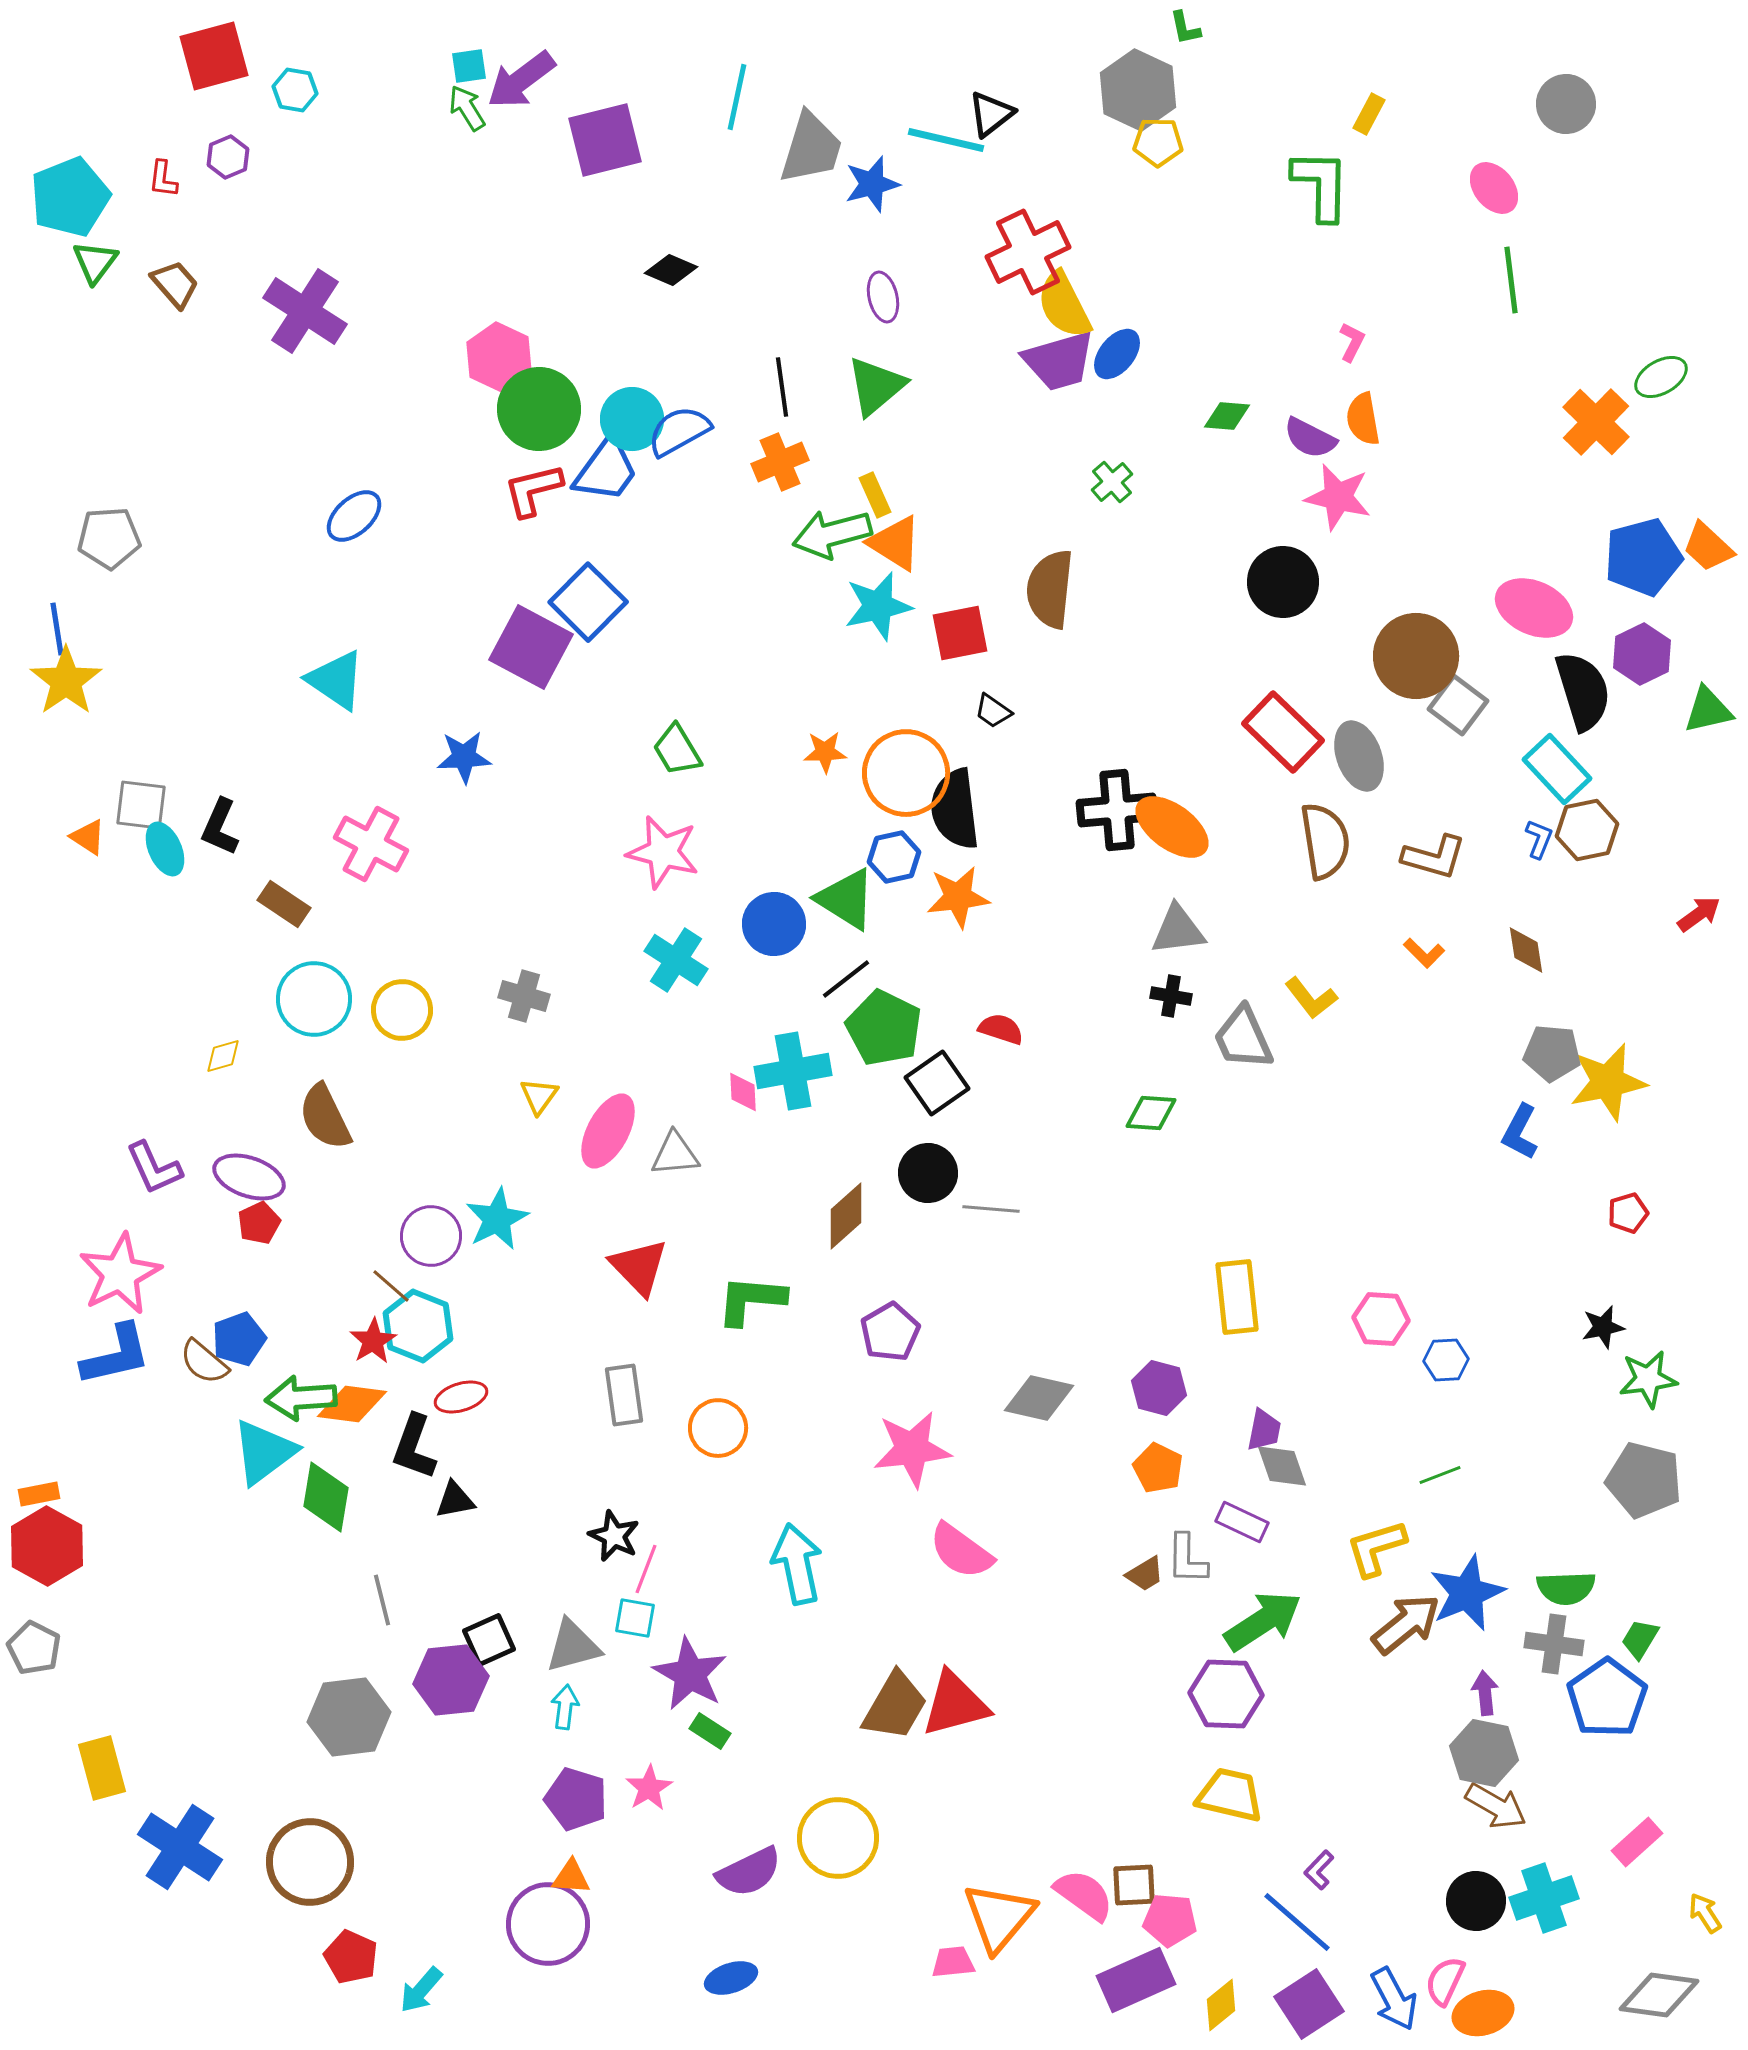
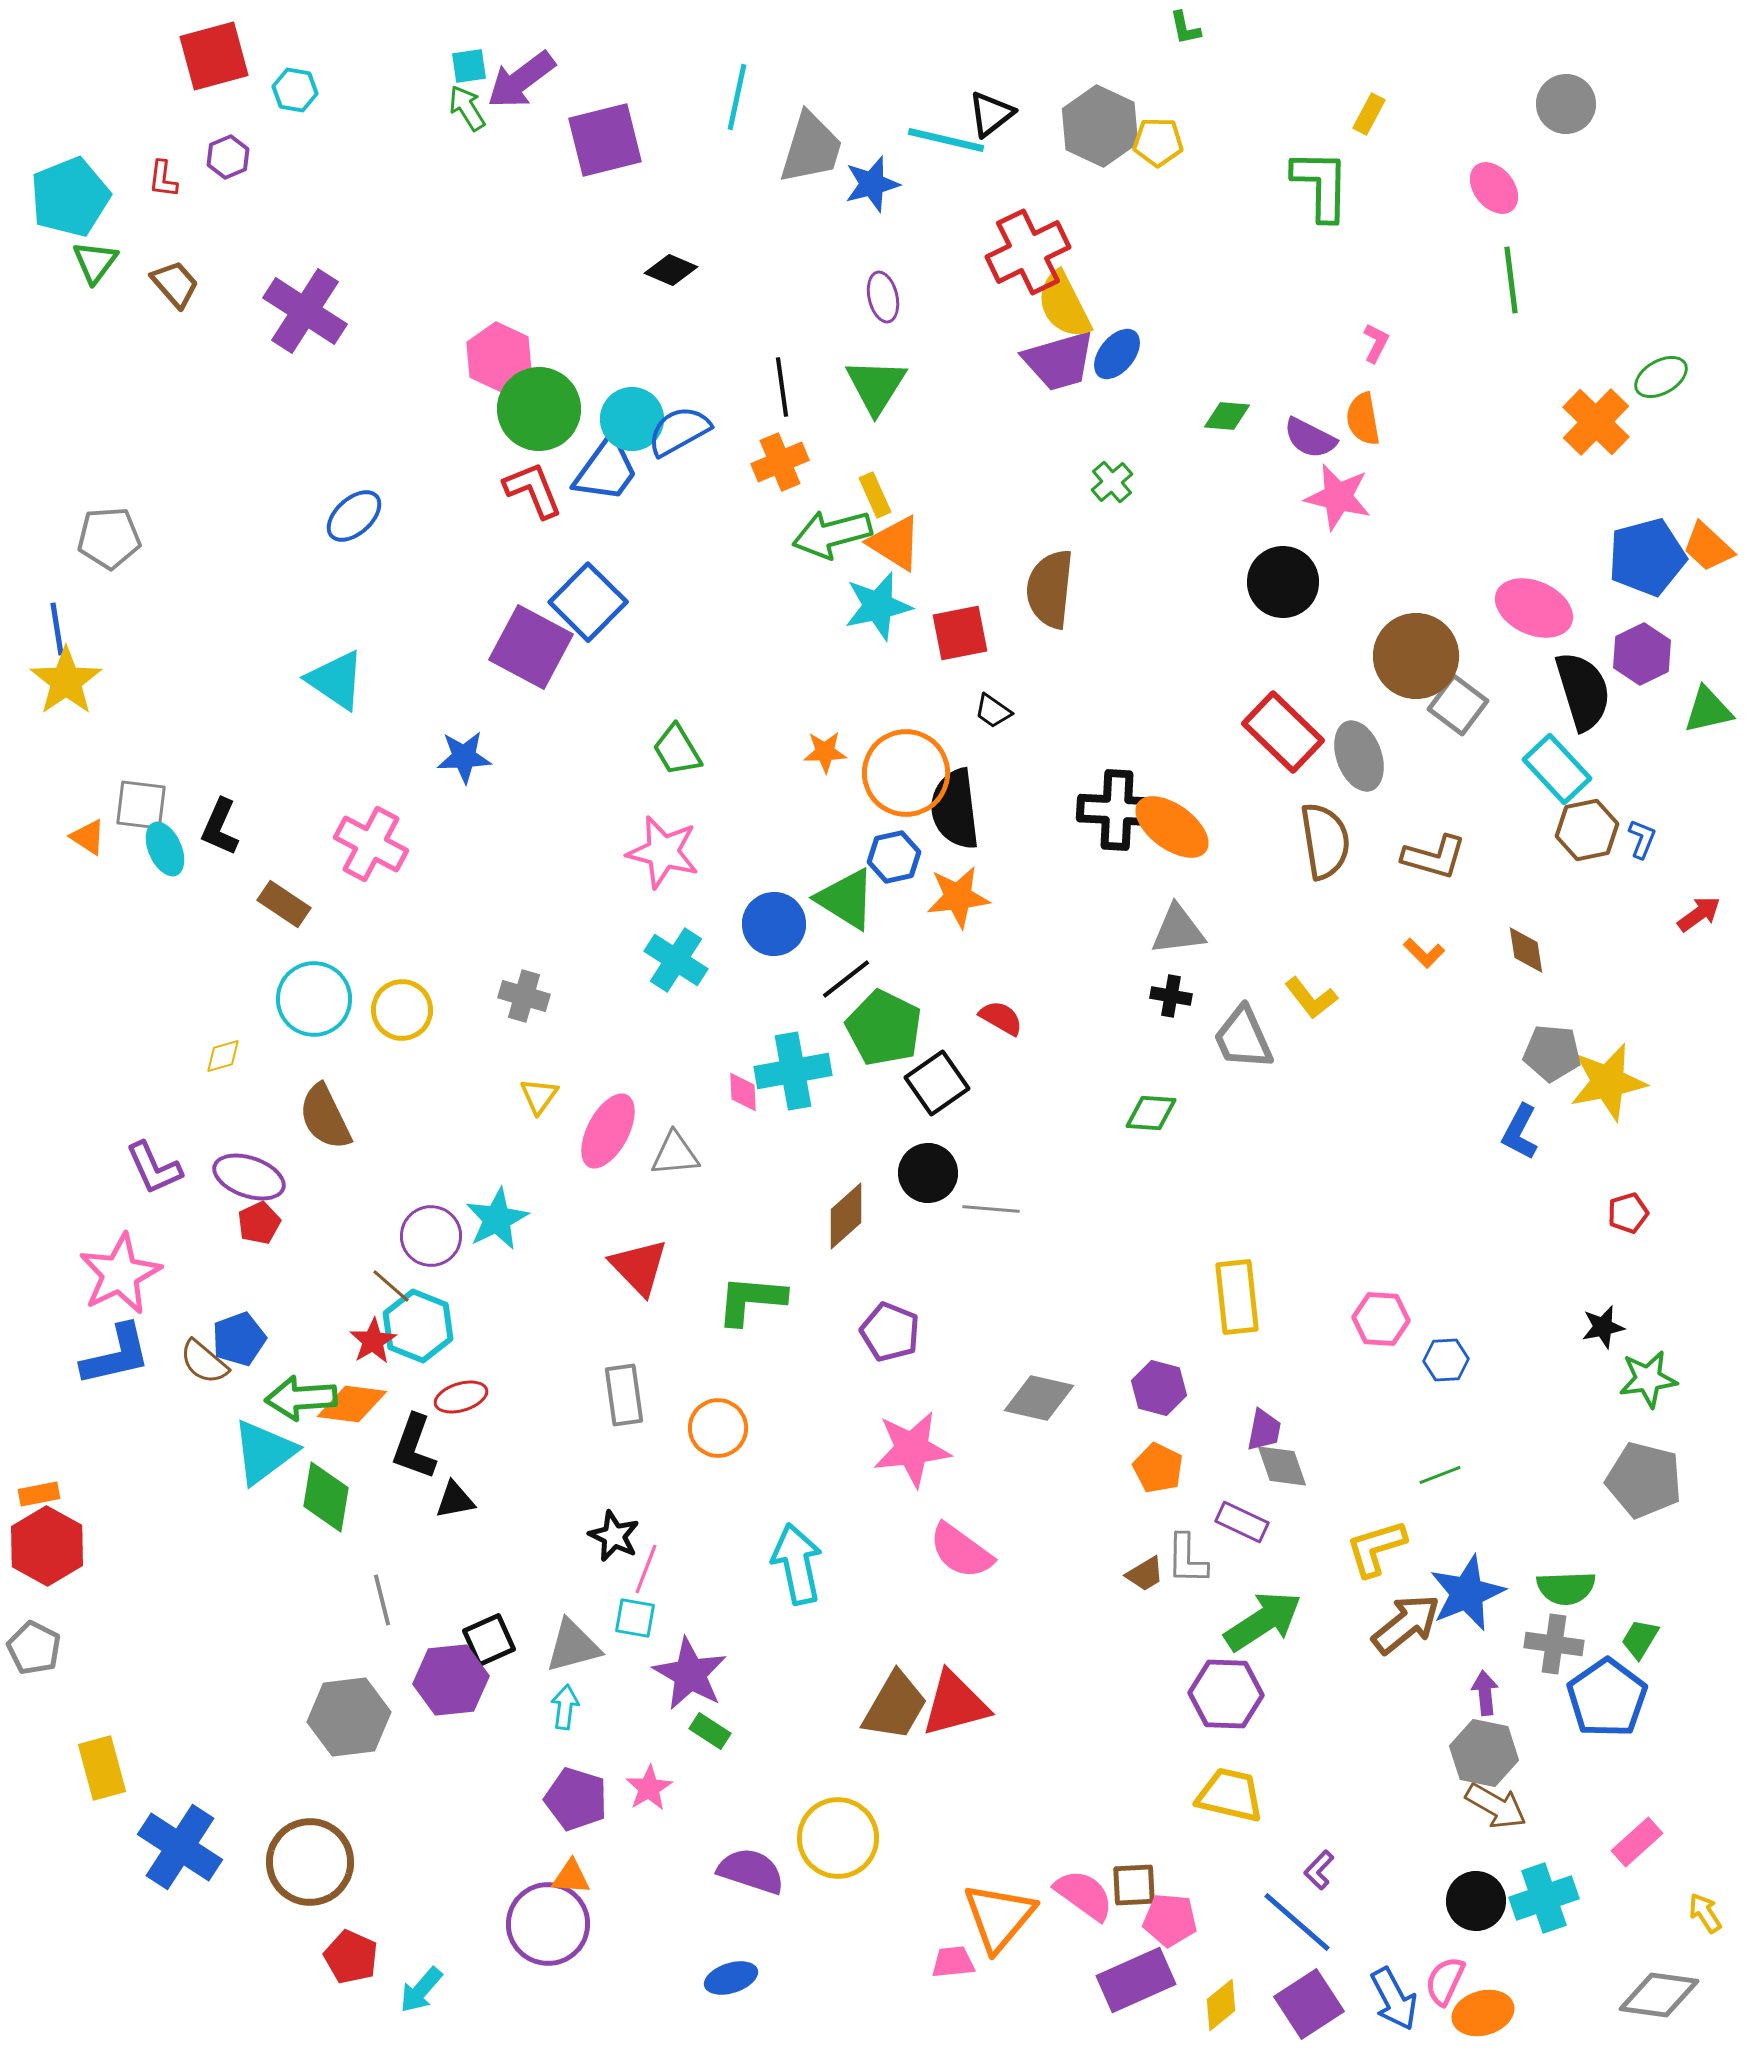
gray hexagon at (1138, 90): moved 38 px left, 36 px down
pink L-shape at (1352, 342): moved 24 px right, 1 px down
green triangle at (876, 386): rotated 18 degrees counterclockwise
red L-shape at (533, 490): rotated 82 degrees clockwise
blue pentagon at (1643, 557): moved 4 px right
black cross at (1117, 810): rotated 8 degrees clockwise
blue L-shape at (1539, 839): moved 103 px right
red semicircle at (1001, 1029): moved 11 px up; rotated 12 degrees clockwise
purple pentagon at (890, 1332): rotated 20 degrees counterclockwise
purple semicircle at (749, 1872): moved 2 px right, 1 px up; rotated 136 degrees counterclockwise
